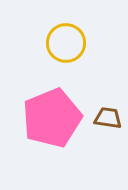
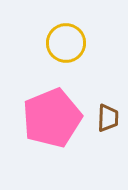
brown trapezoid: rotated 84 degrees clockwise
